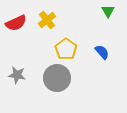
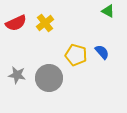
green triangle: rotated 32 degrees counterclockwise
yellow cross: moved 2 px left, 3 px down
yellow pentagon: moved 10 px right, 6 px down; rotated 20 degrees counterclockwise
gray circle: moved 8 px left
